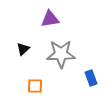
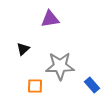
gray star: moved 1 px left, 12 px down
blue rectangle: moved 1 px right, 7 px down; rotated 21 degrees counterclockwise
